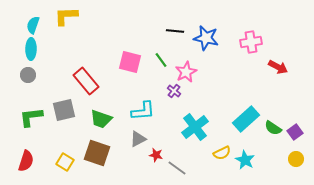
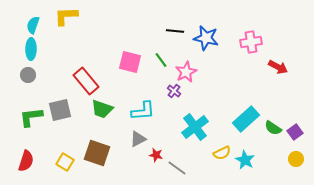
gray square: moved 4 px left
green trapezoid: moved 1 px right, 10 px up
